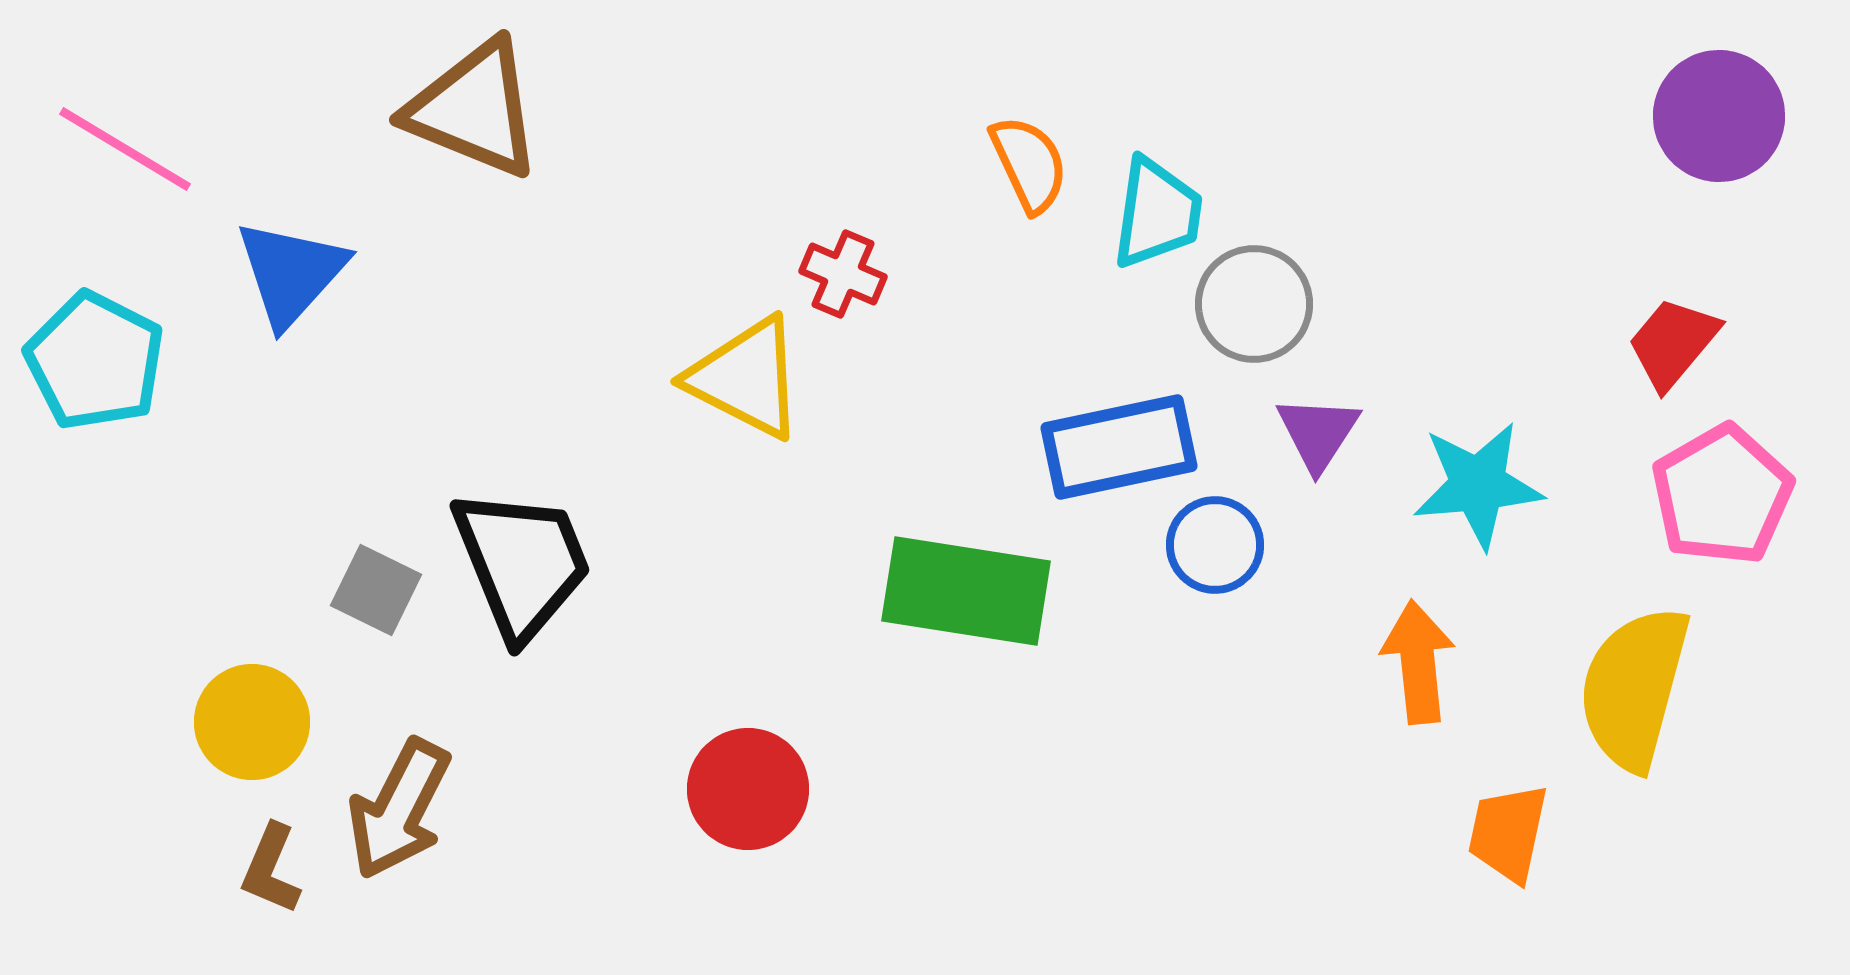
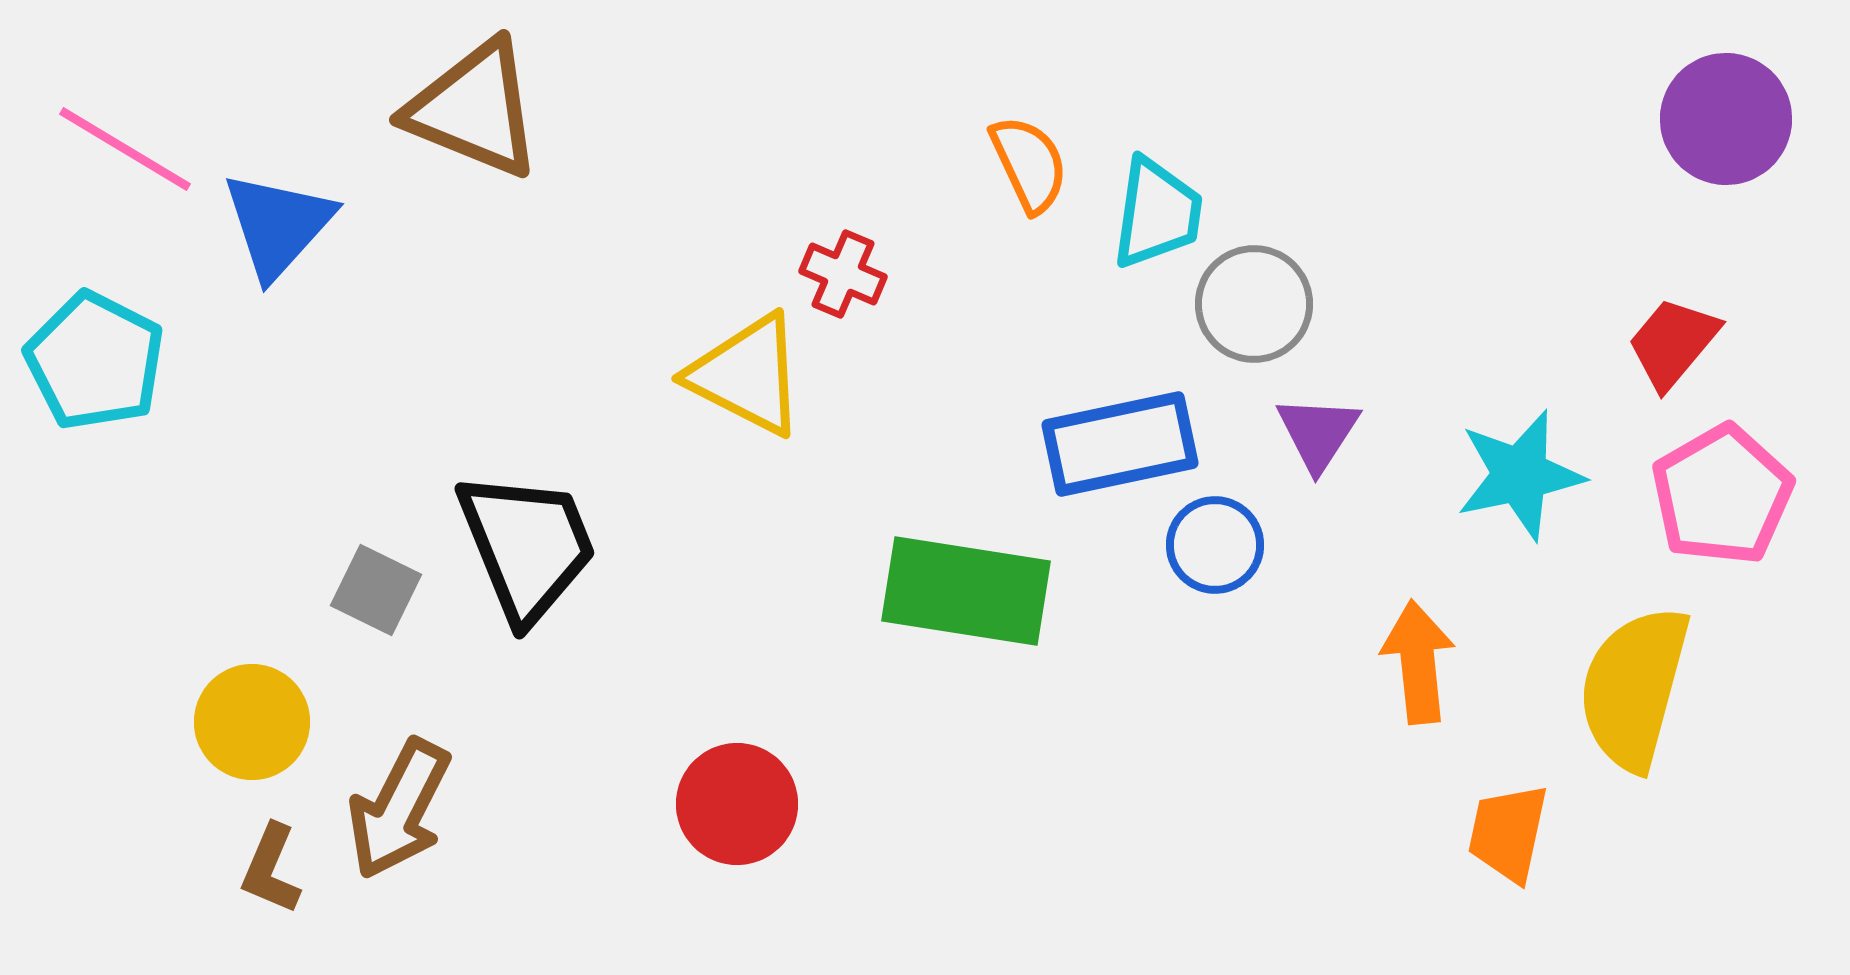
purple circle: moved 7 px right, 3 px down
blue triangle: moved 13 px left, 48 px up
yellow triangle: moved 1 px right, 3 px up
blue rectangle: moved 1 px right, 3 px up
cyan star: moved 42 px right, 10 px up; rotated 7 degrees counterclockwise
black trapezoid: moved 5 px right, 17 px up
red circle: moved 11 px left, 15 px down
